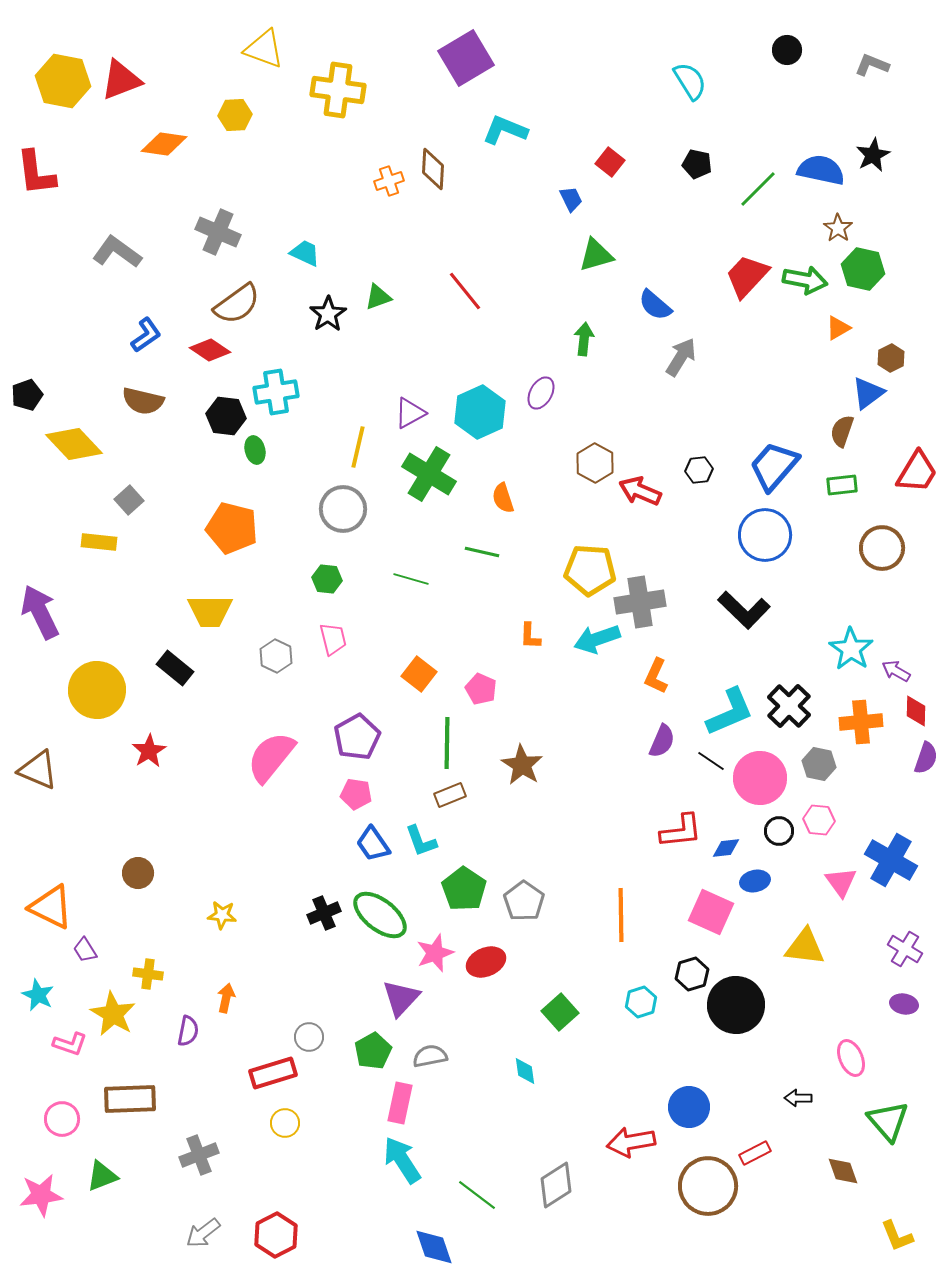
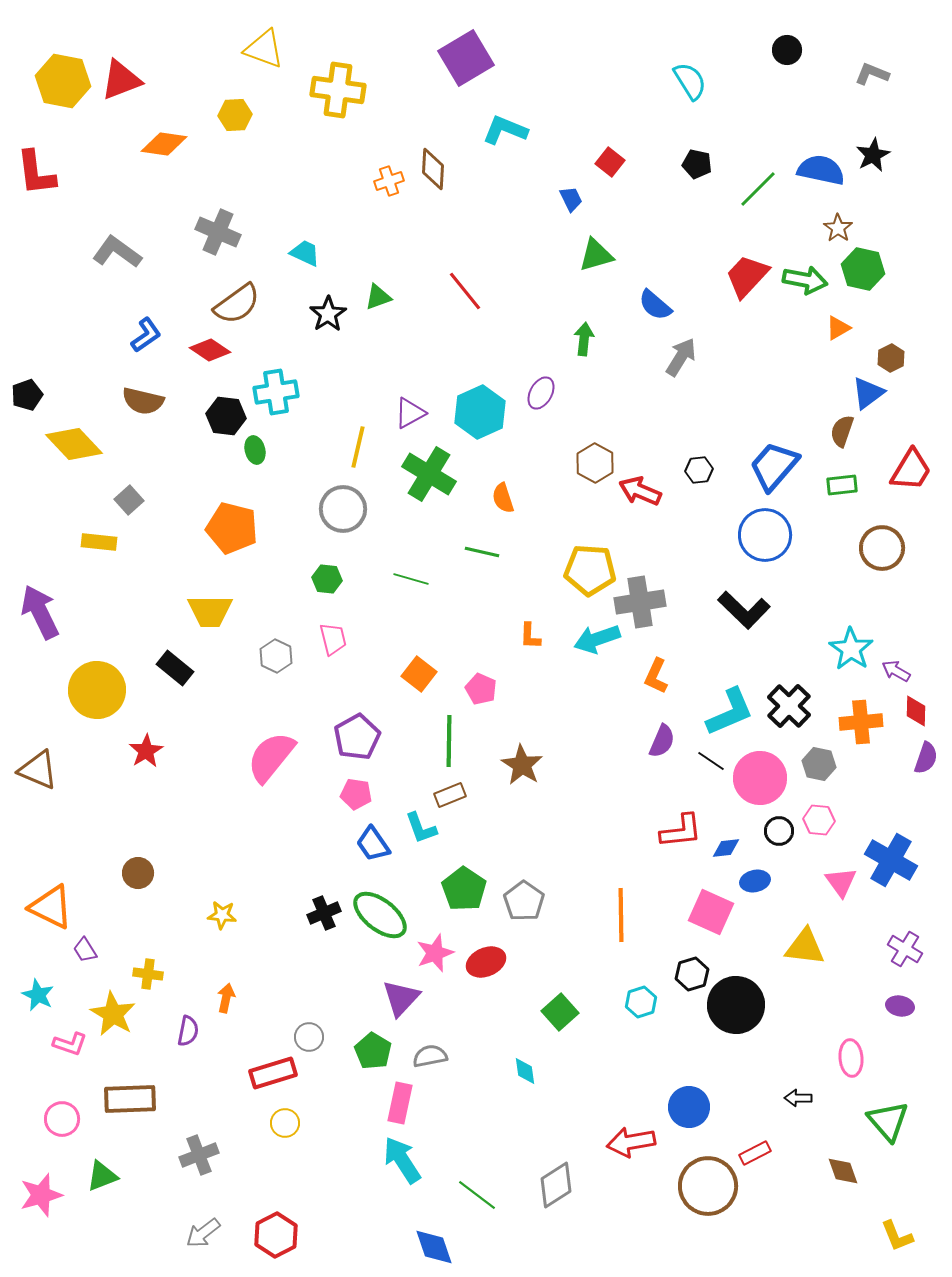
gray L-shape at (872, 65): moved 9 px down
red trapezoid at (917, 472): moved 6 px left, 2 px up
green line at (447, 743): moved 2 px right, 2 px up
red star at (149, 751): moved 3 px left
cyan L-shape at (421, 841): moved 13 px up
purple ellipse at (904, 1004): moved 4 px left, 2 px down
green pentagon at (373, 1051): rotated 12 degrees counterclockwise
pink ellipse at (851, 1058): rotated 18 degrees clockwise
pink star at (41, 1195): rotated 9 degrees counterclockwise
